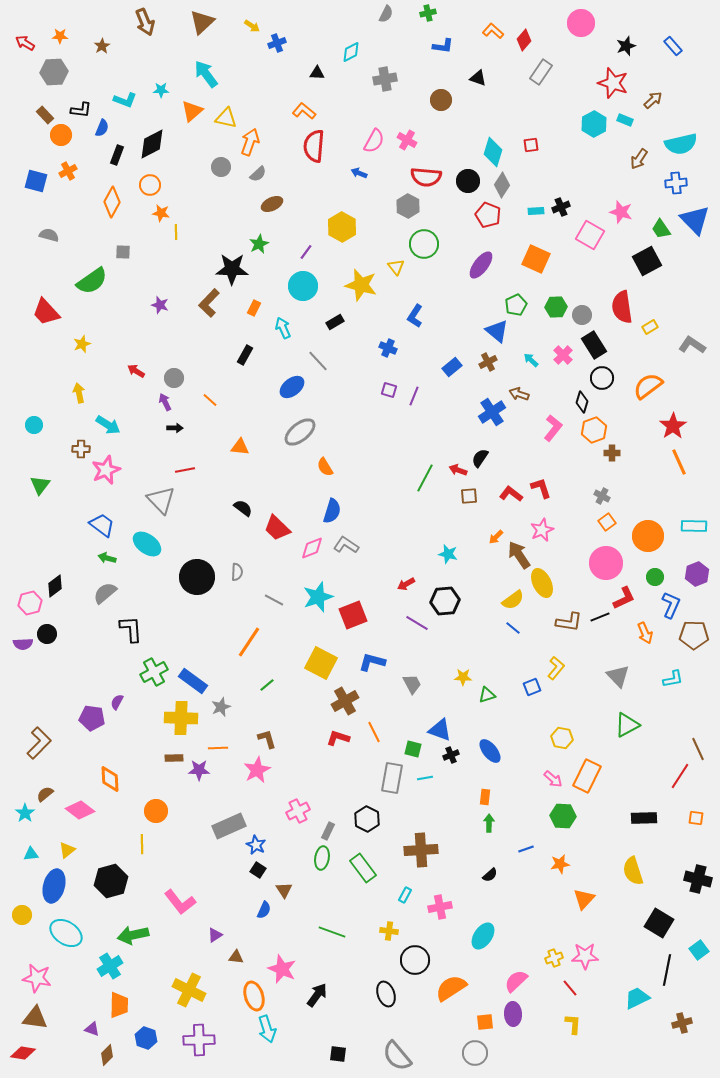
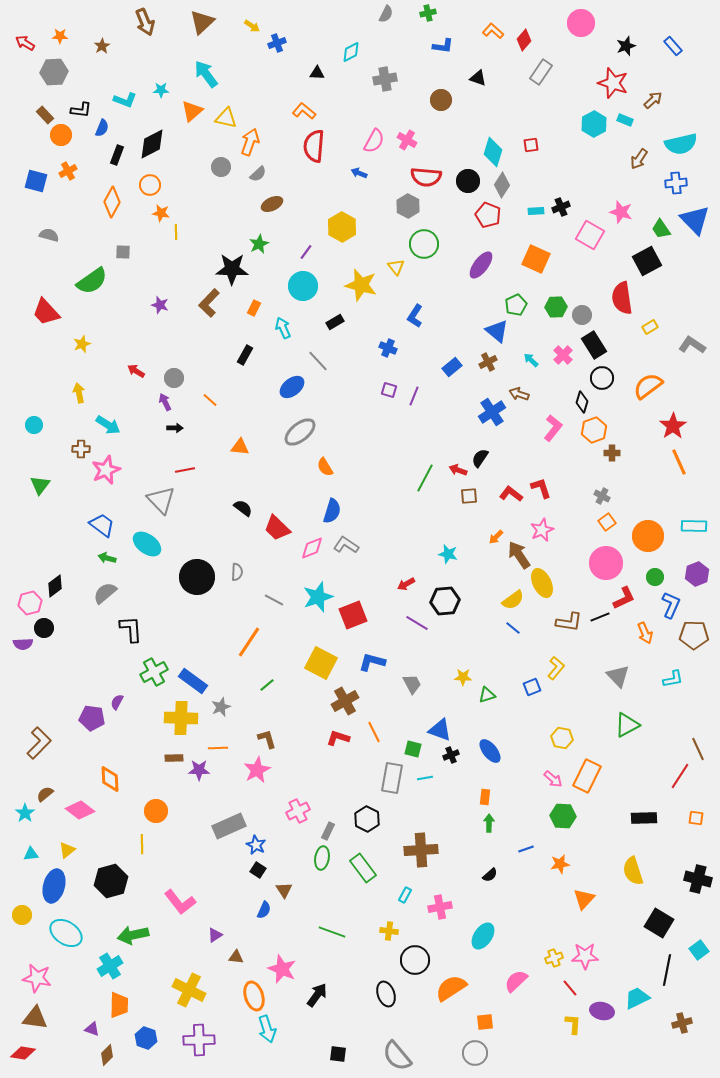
red semicircle at (622, 307): moved 9 px up
black circle at (47, 634): moved 3 px left, 6 px up
purple ellipse at (513, 1014): moved 89 px right, 3 px up; rotated 75 degrees counterclockwise
